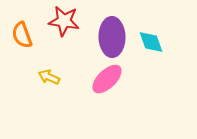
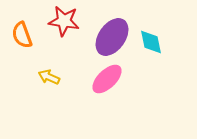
purple ellipse: rotated 36 degrees clockwise
cyan diamond: rotated 8 degrees clockwise
